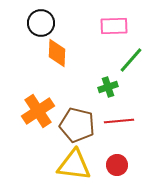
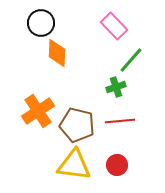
pink rectangle: rotated 48 degrees clockwise
green cross: moved 8 px right
red line: moved 1 px right
